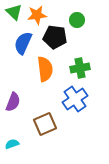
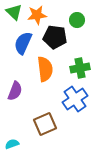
purple semicircle: moved 2 px right, 11 px up
